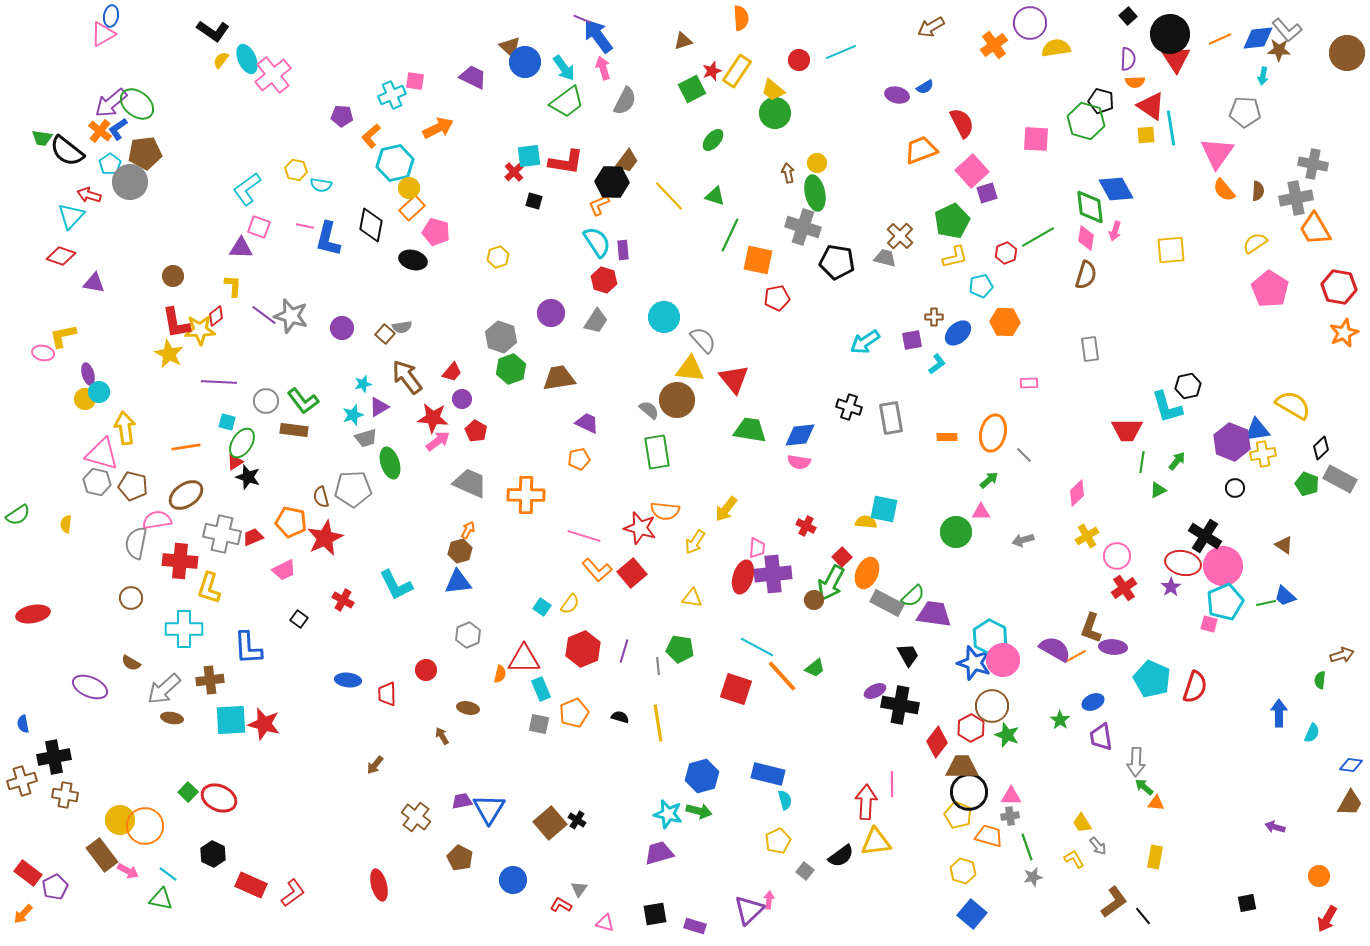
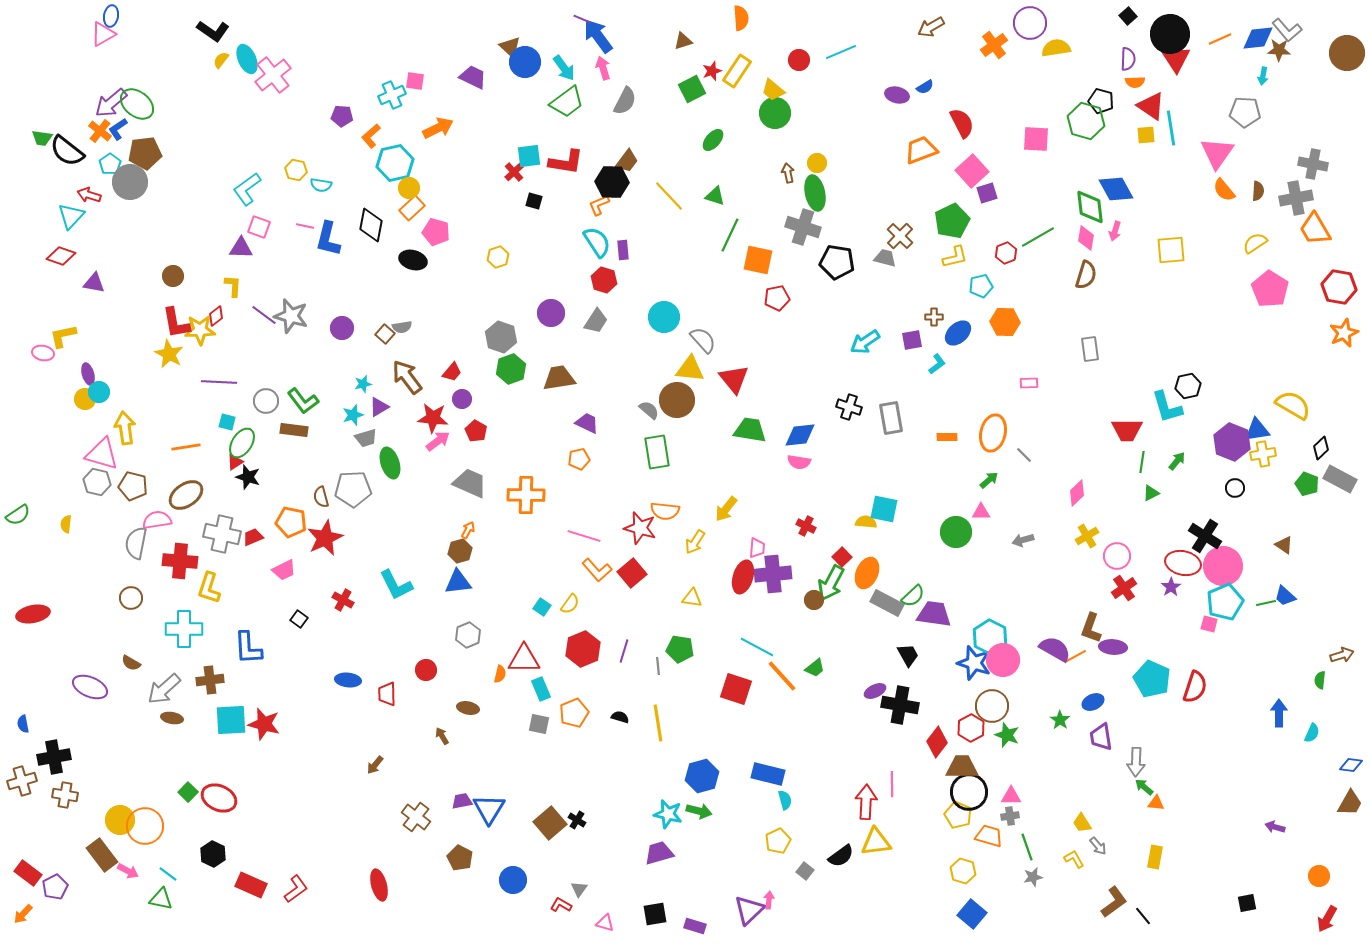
green triangle at (1158, 490): moved 7 px left, 3 px down
red L-shape at (293, 893): moved 3 px right, 4 px up
